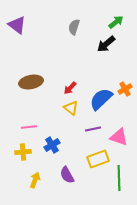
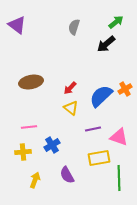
blue semicircle: moved 3 px up
yellow rectangle: moved 1 px right, 1 px up; rotated 10 degrees clockwise
